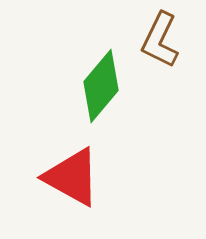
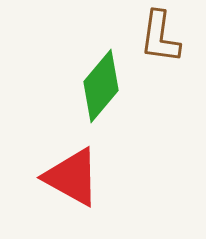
brown L-shape: moved 3 px up; rotated 18 degrees counterclockwise
